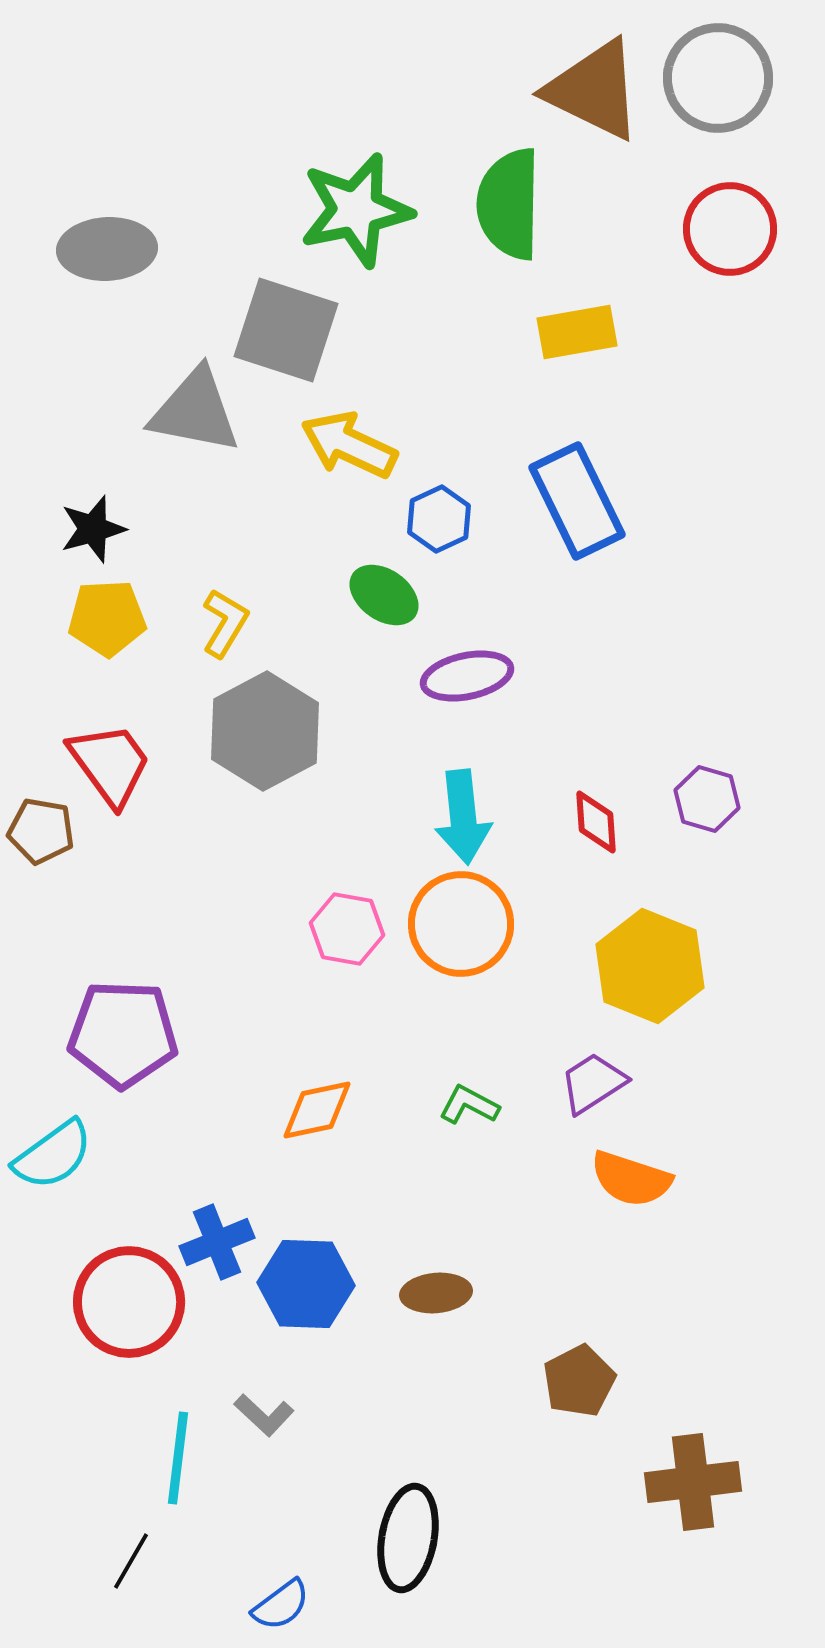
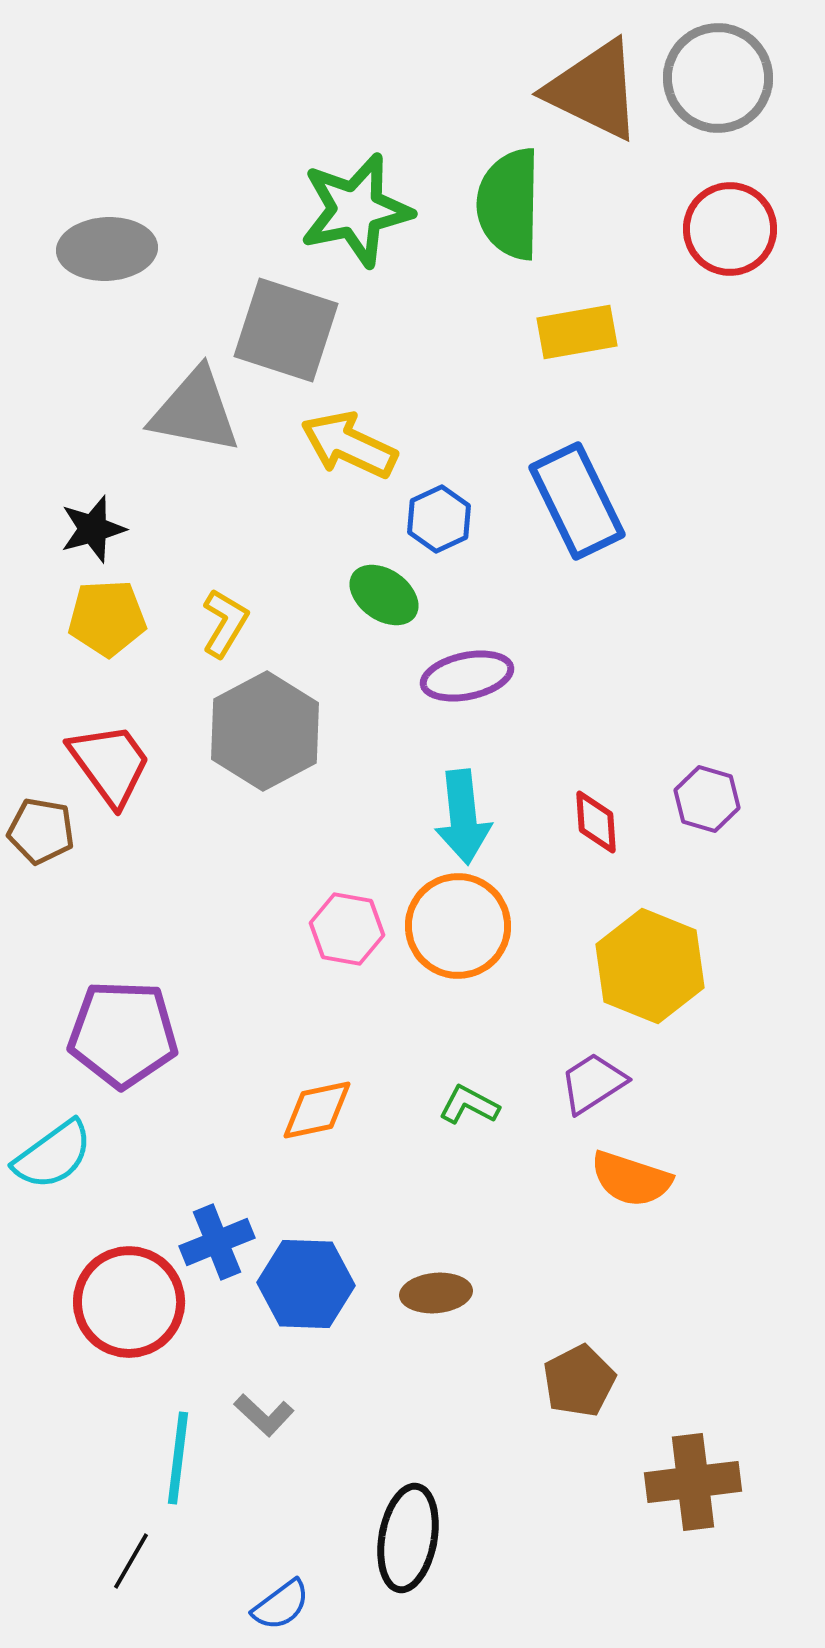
orange circle at (461, 924): moved 3 px left, 2 px down
